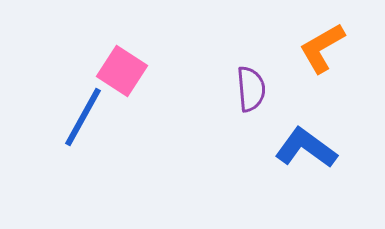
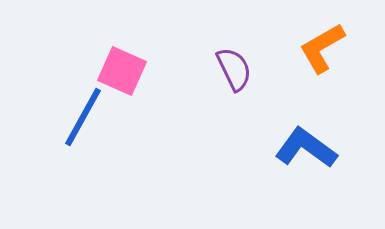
pink square: rotated 9 degrees counterclockwise
purple semicircle: moved 17 px left, 20 px up; rotated 21 degrees counterclockwise
